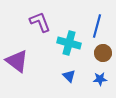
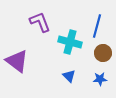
cyan cross: moved 1 px right, 1 px up
